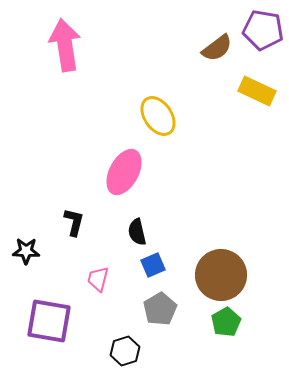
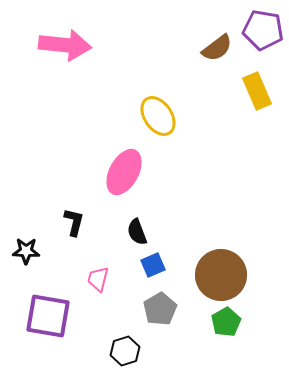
pink arrow: rotated 105 degrees clockwise
yellow rectangle: rotated 42 degrees clockwise
black semicircle: rotated 8 degrees counterclockwise
purple square: moved 1 px left, 5 px up
